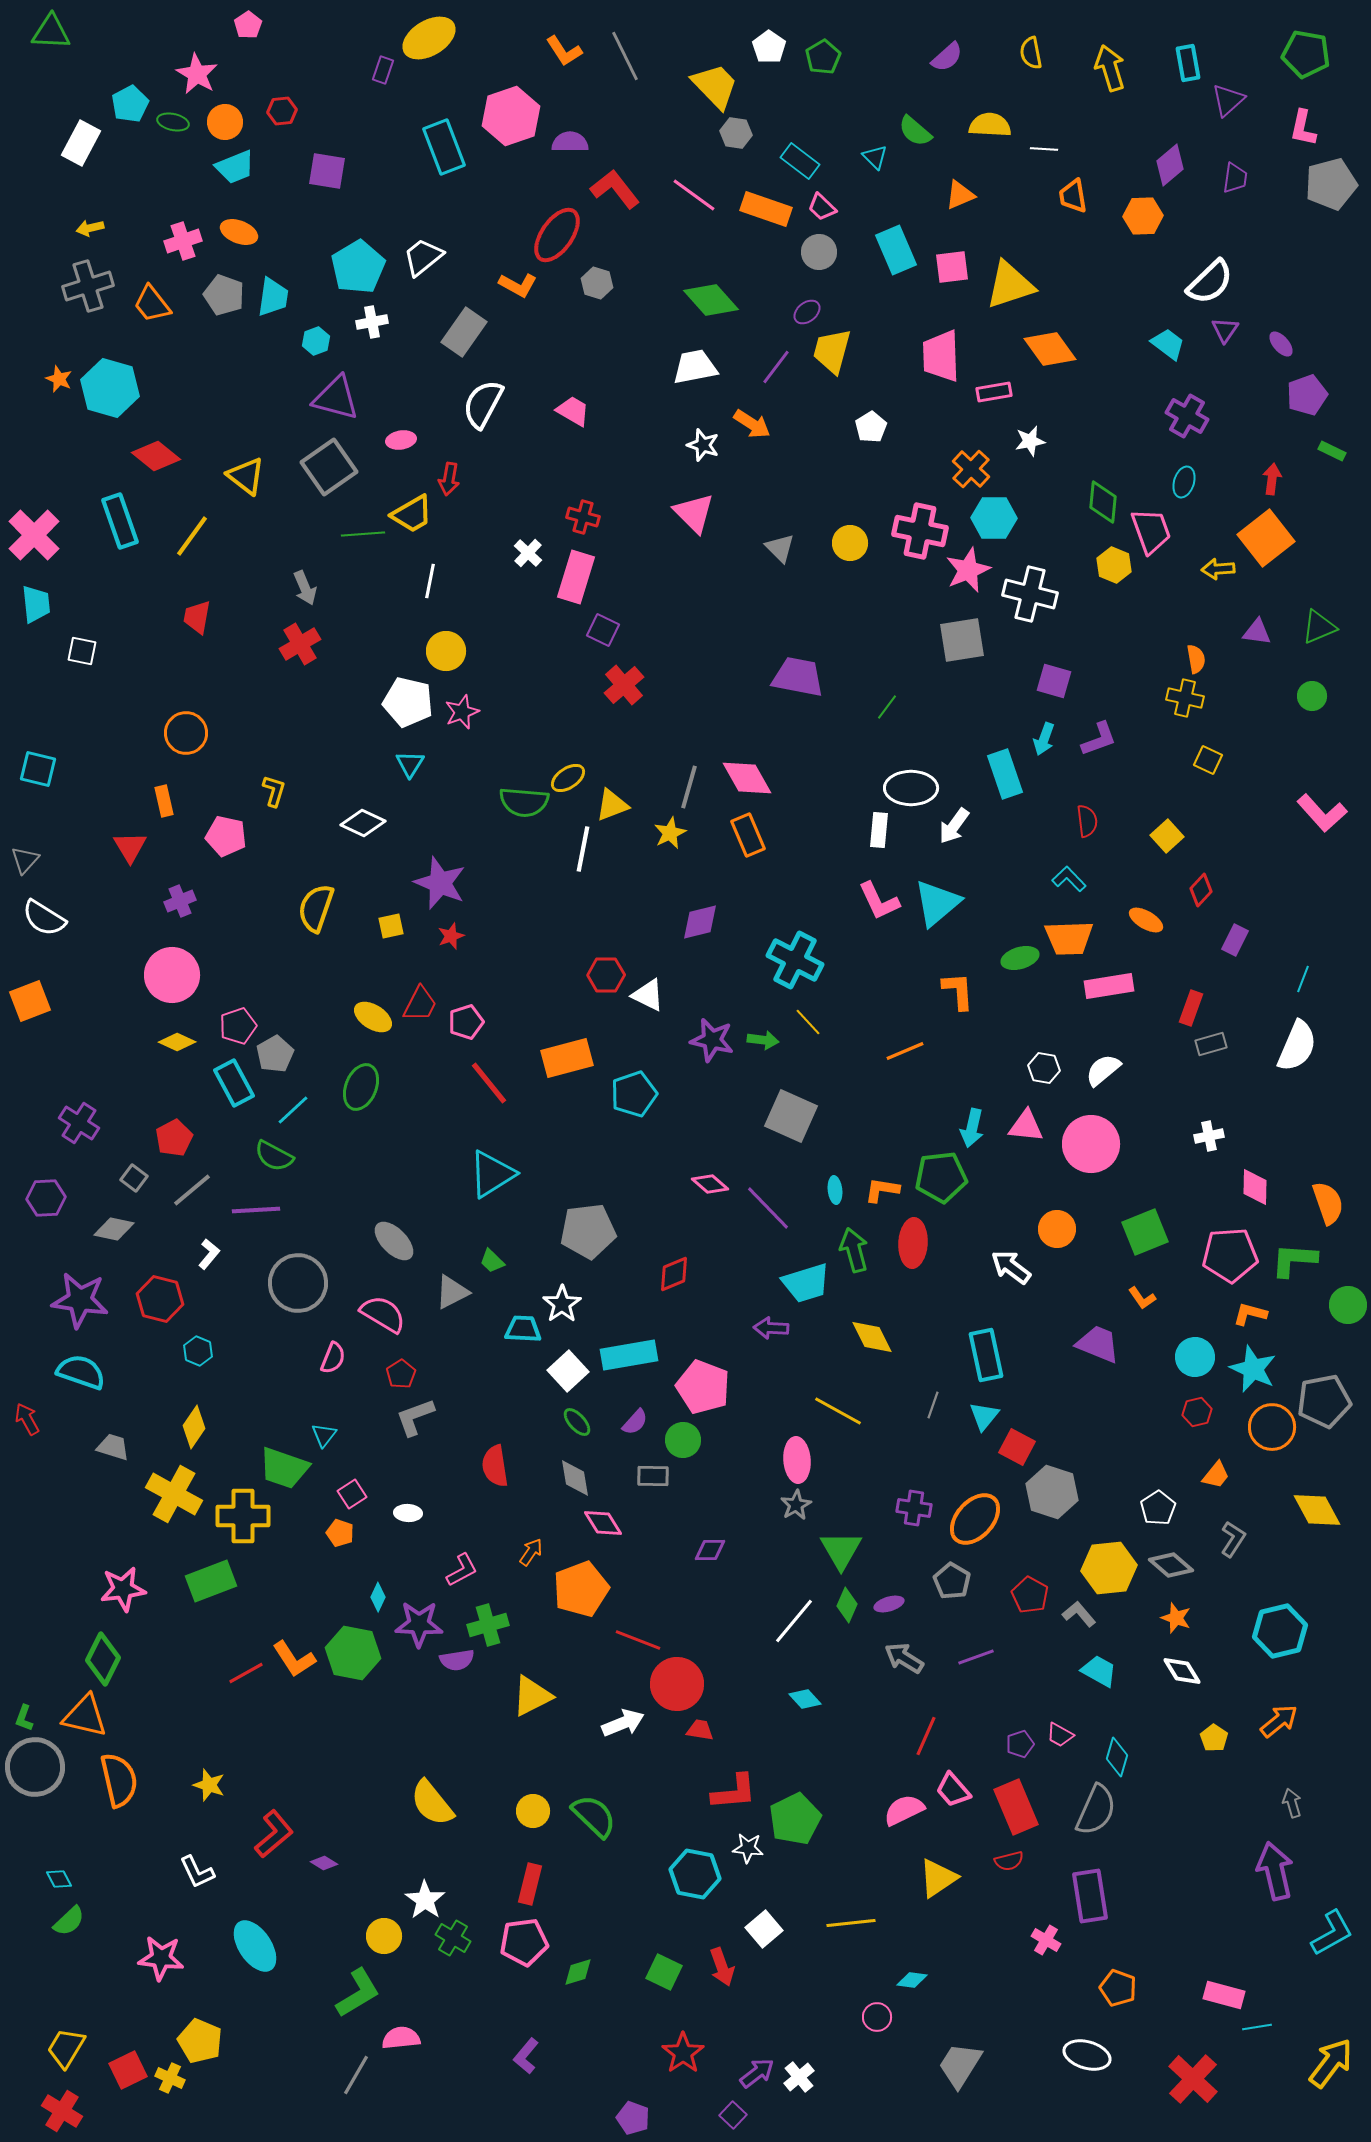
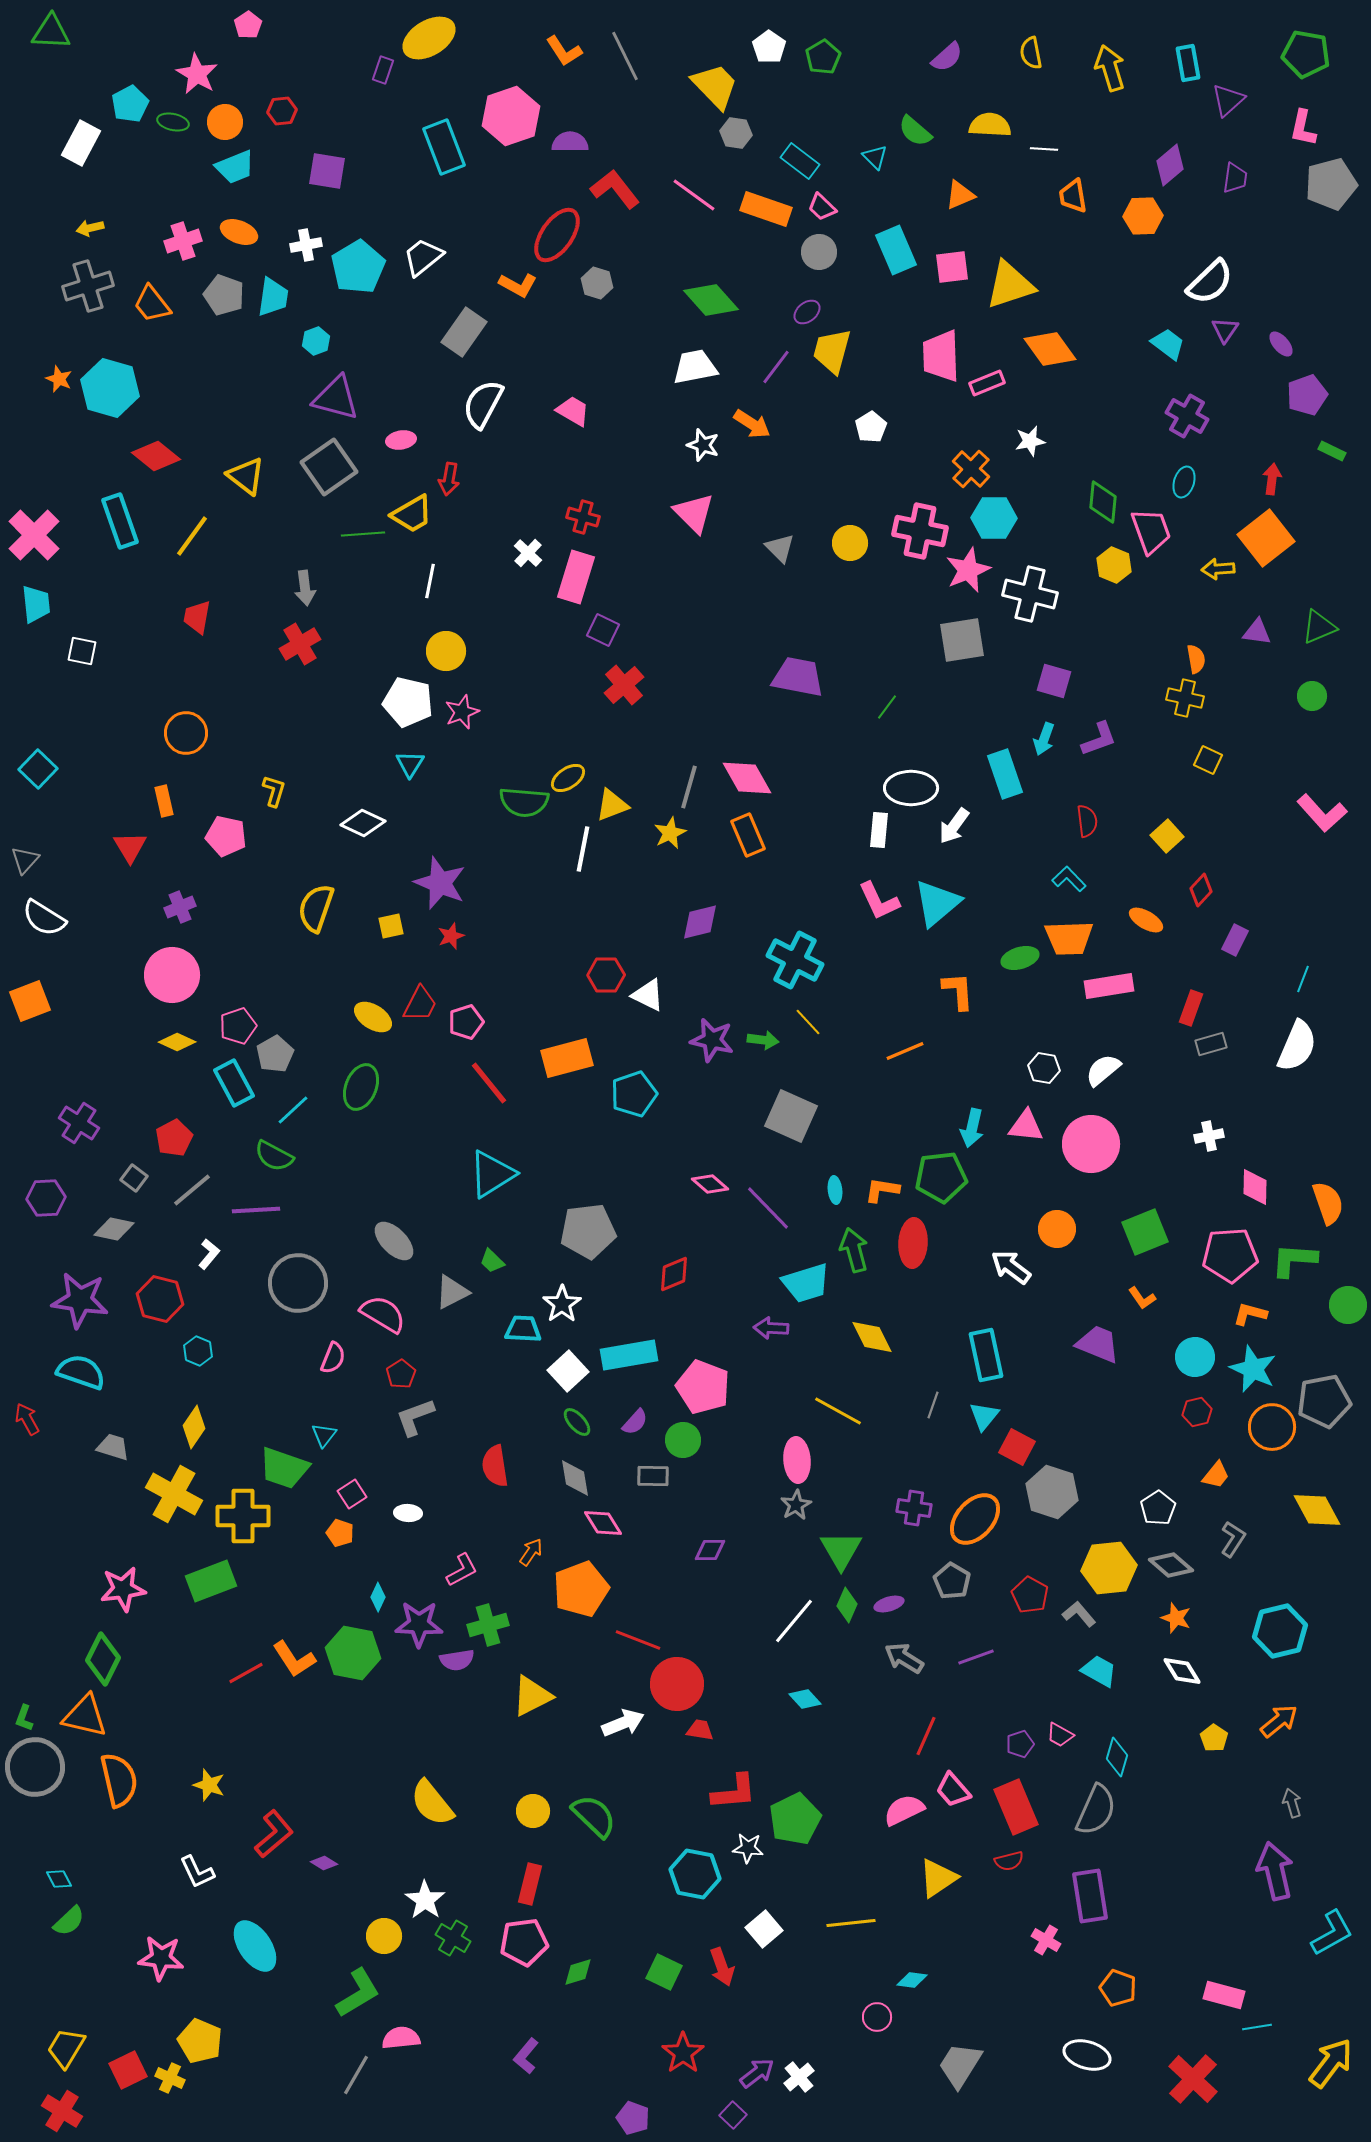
white cross at (372, 322): moved 66 px left, 77 px up
pink rectangle at (994, 392): moved 7 px left, 9 px up; rotated 12 degrees counterclockwise
gray arrow at (305, 588): rotated 16 degrees clockwise
cyan square at (38, 769): rotated 30 degrees clockwise
purple cross at (180, 901): moved 6 px down
